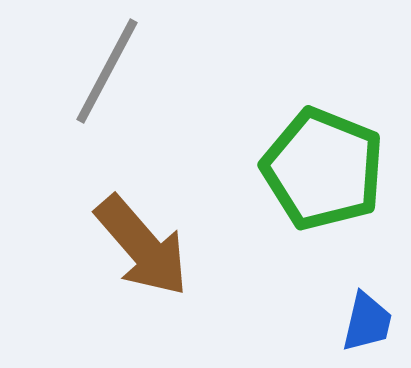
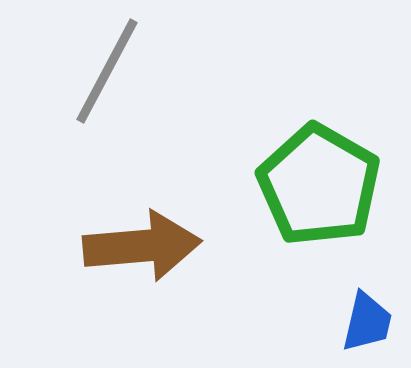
green pentagon: moved 4 px left, 16 px down; rotated 8 degrees clockwise
brown arrow: rotated 54 degrees counterclockwise
